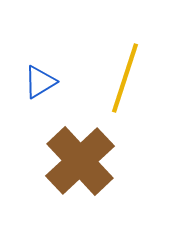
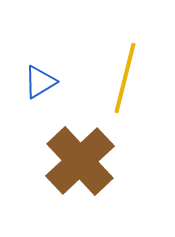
yellow line: rotated 4 degrees counterclockwise
